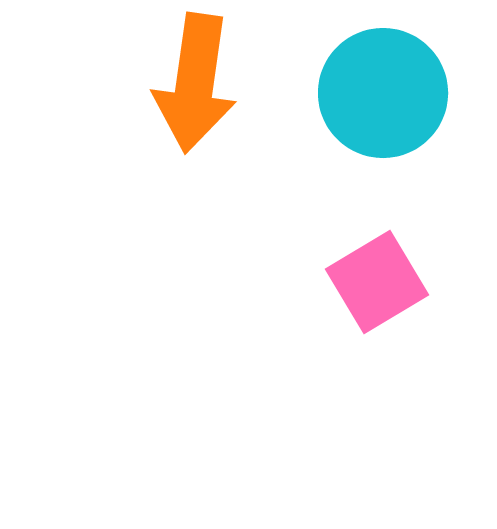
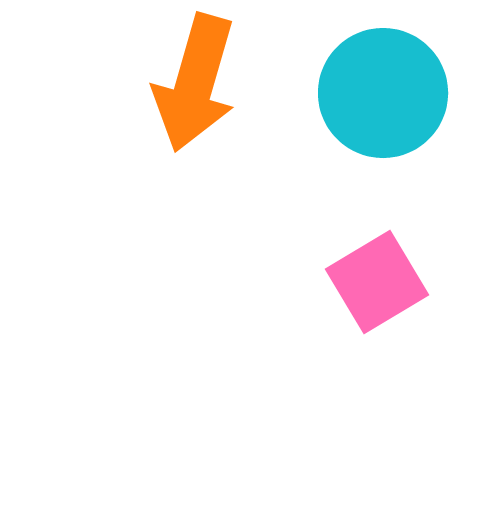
orange arrow: rotated 8 degrees clockwise
